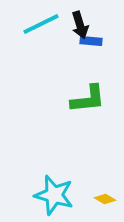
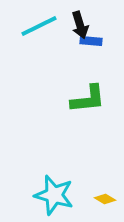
cyan line: moved 2 px left, 2 px down
